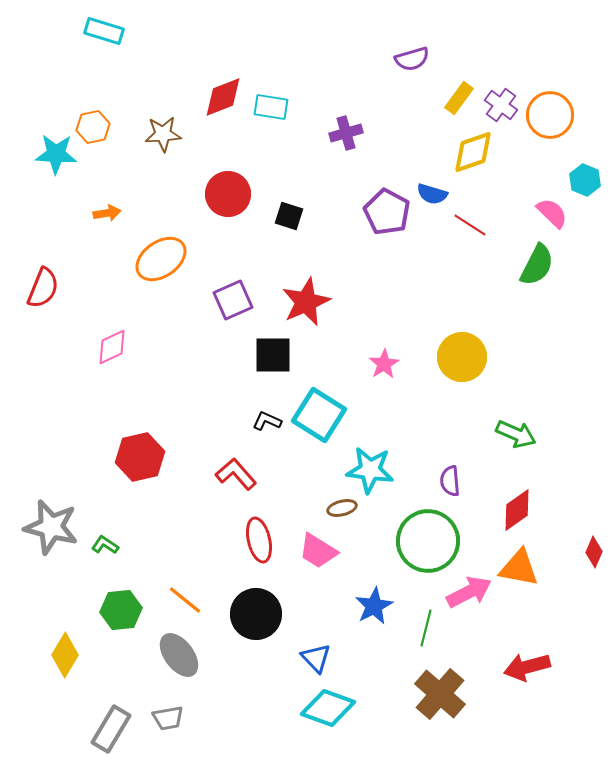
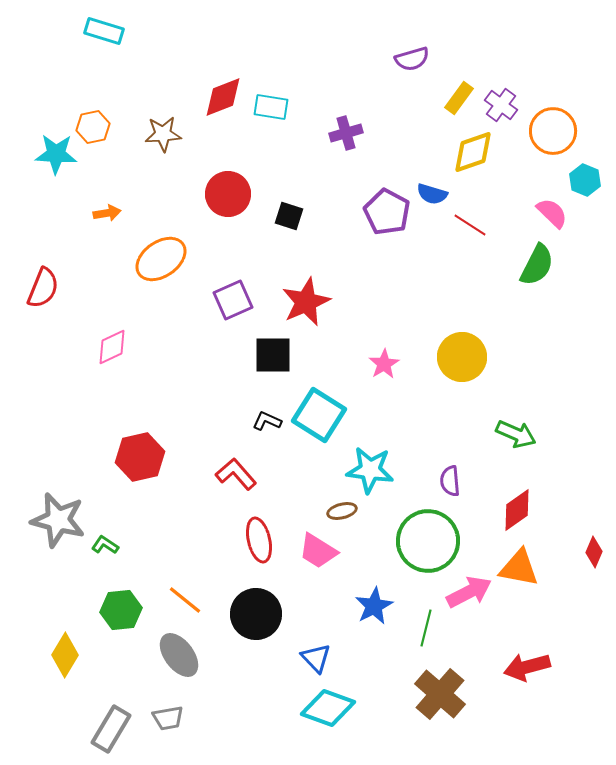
orange circle at (550, 115): moved 3 px right, 16 px down
brown ellipse at (342, 508): moved 3 px down
gray star at (51, 527): moved 7 px right, 7 px up
